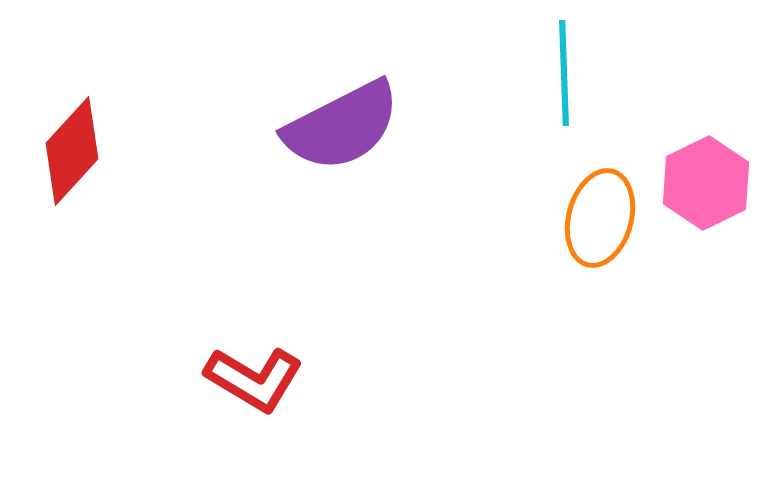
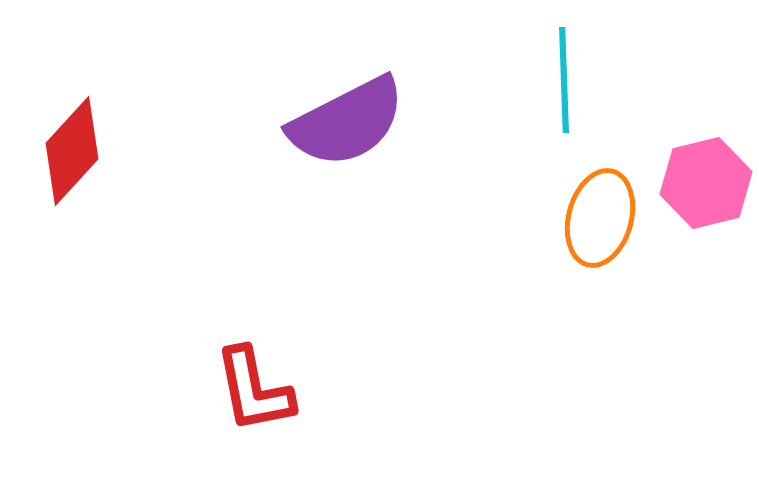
cyan line: moved 7 px down
purple semicircle: moved 5 px right, 4 px up
pink hexagon: rotated 12 degrees clockwise
red L-shape: moved 11 px down; rotated 48 degrees clockwise
